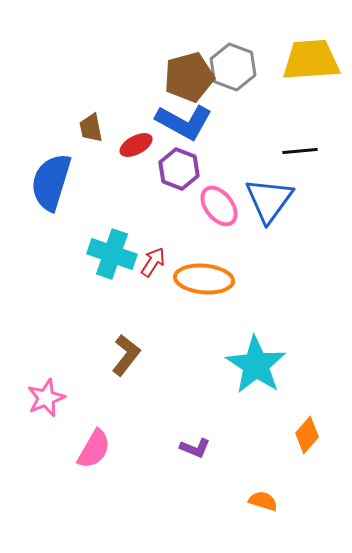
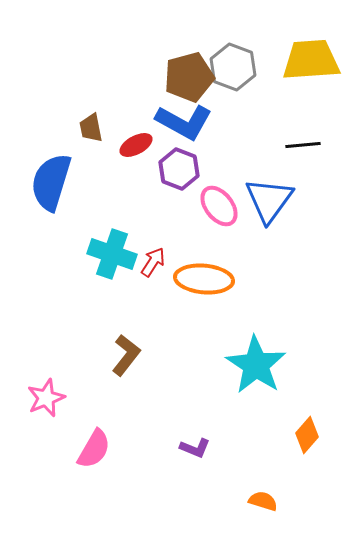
black line: moved 3 px right, 6 px up
